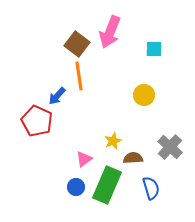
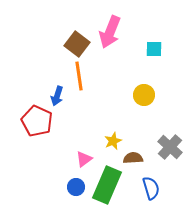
blue arrow: rotated 24 degrees counterclockwise
